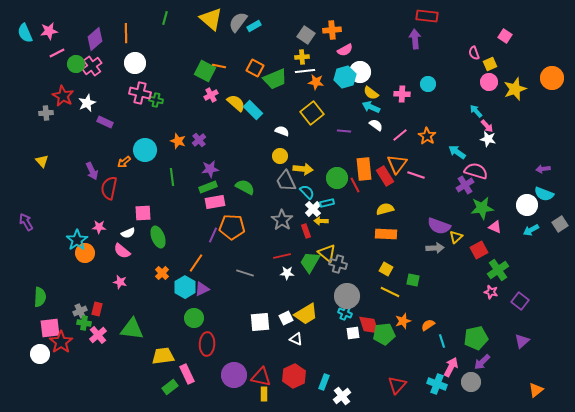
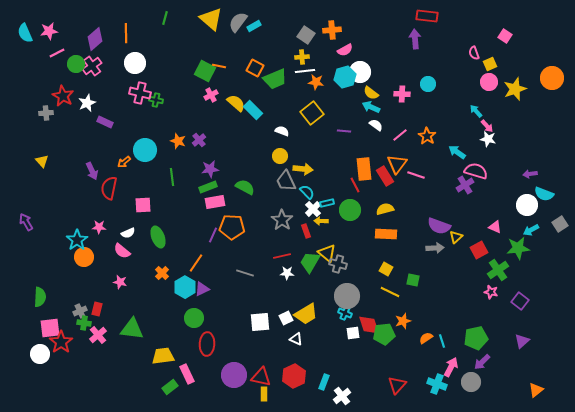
purple arrow at (543, 169): moved 13 px left, 5 px down
green circle at (337, 178): moved 13 px right, 32 px down
green star at (482, 208): moved 36 px right, 40 px down
pink square at (143, 213): moved 8 px up
orange circle at (85, 253): moved 1 px left, 4 px down
orange semicircle at (428, 325): moved 2 px left, 13 px down
